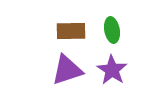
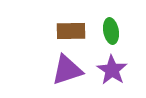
green ellipse: moved 1 px left, 1 px down
